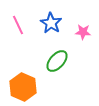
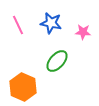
blue star: rotated 20 degrees counterclockwise
